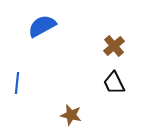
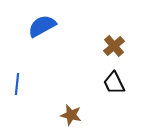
blue line: moved 1 px down
